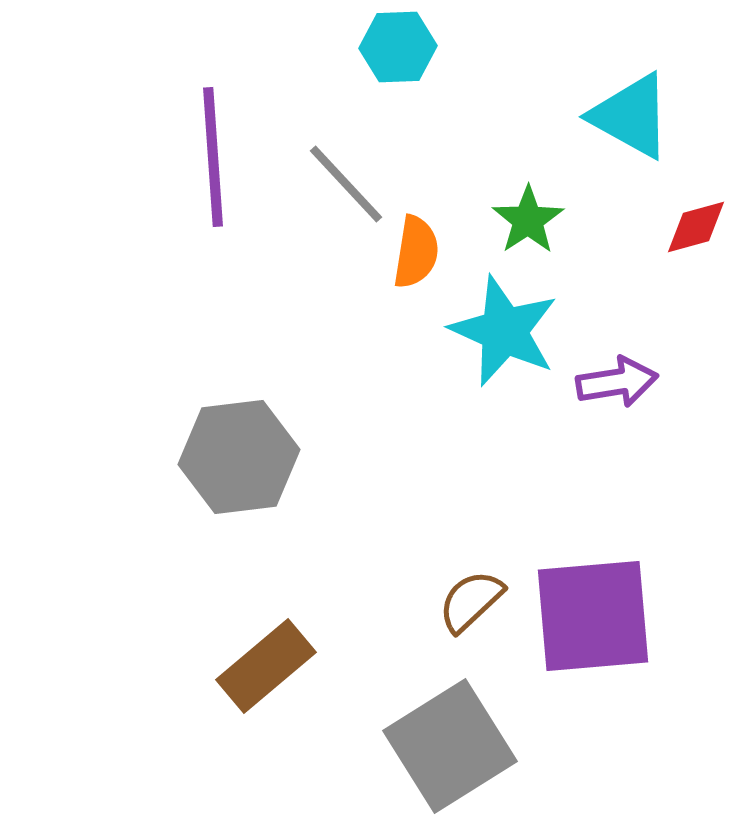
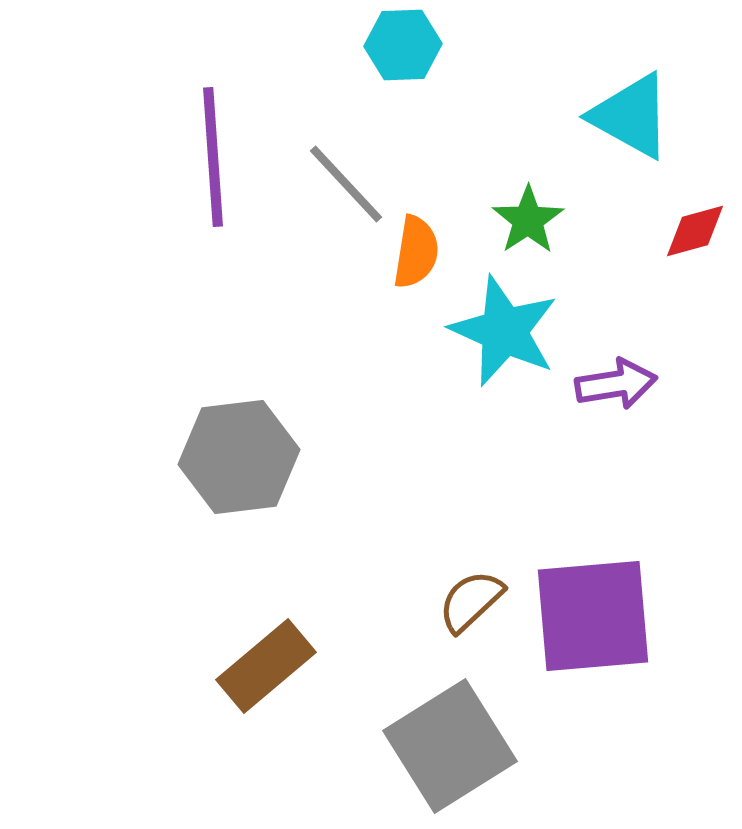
cyan hexagon: moved 5 px right, 2 px up
red diamond: moved 1 px left, 4 px down
purple arrow: moved 1 px left, 2 px down
